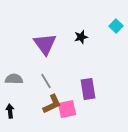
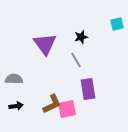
cyan square: moved 1 px right, 2 px up; rotated 32 degrees clockwise
gray line: moved 30 px right, 21 px up
black arrow: moved 6 px right, 5 px up; rotated 88 degrees clockwise
